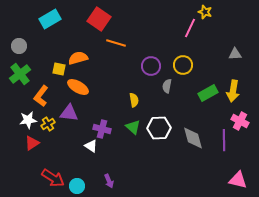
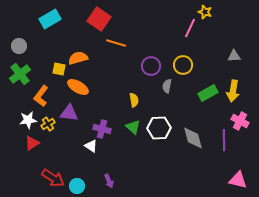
gray triangle: moved 1 px left, 2 px down
